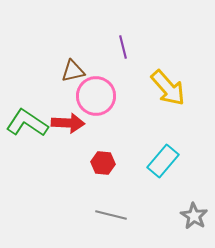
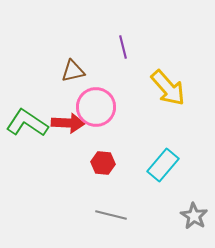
pink circle: moved 11 px down
cyan rectangle: moved 4 px down
